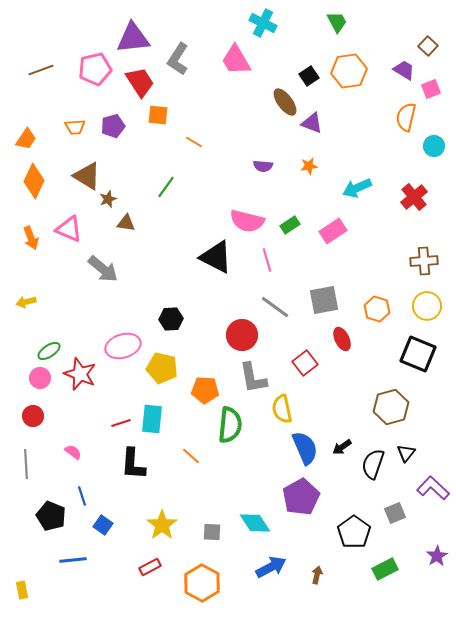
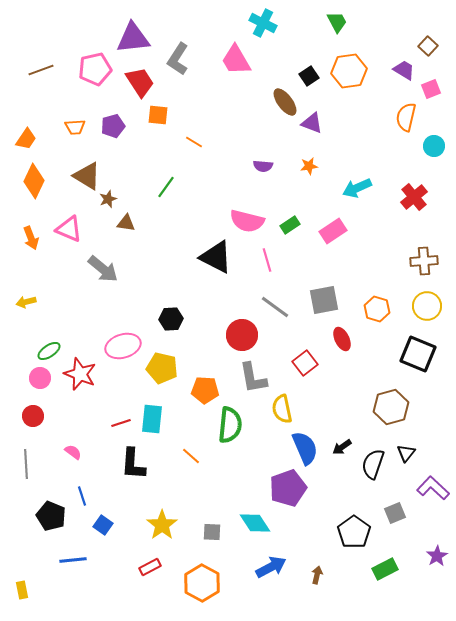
purple pentagon at (301, 497): moved 13 px left, 9 px up; rotated 9 degrees clockwise
